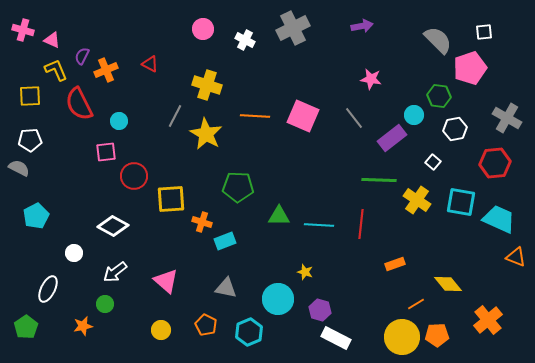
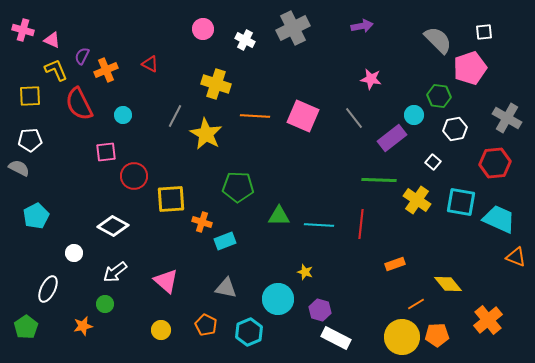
yellow cross at (207, 85): moved 9 px right, 1 px up
cyan circle at (119, 121): moved 4 px right, 6 px up
